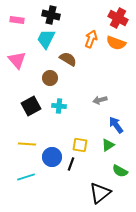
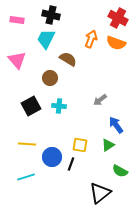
gray arrow: rotated 24 degrees counterclockwise
